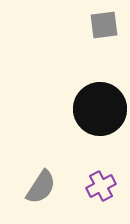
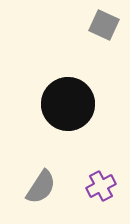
gray square: rotated 32 degrees clockwise
black circle: moved 32 px left, 5 px up
